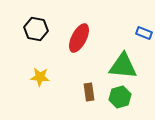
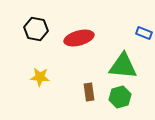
red ellipse: rotated 48 degrees clockwise
